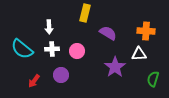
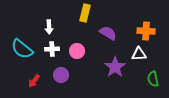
green semicircle: rotated 28 degrees counterclockwise
